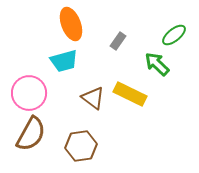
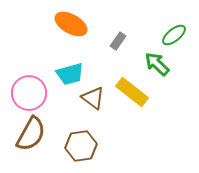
orange ellipse: rotated 40 degrees counterclockwise
cyan trapezoid: moved 6 px right, 13 px down
yellow rectangle: moved 2 px right, 2 px up; rotated 12 degrees clockwise
